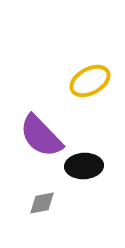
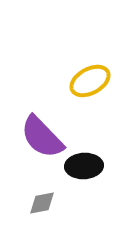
purple semicircle: moved 1 px right, 1 px down
